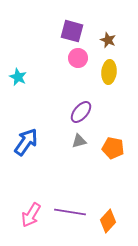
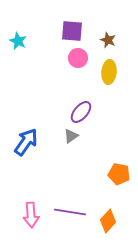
purple square: rotated 10 degrees counterclockwise
cyan star: moved 36 px up
gray triangle: moved 8 px left, 5 px up; rotated 21 degrees counterclockwise
orange pentagon: moved 6 px right, 26 px down
pink arrow: rotated 35 degrees counterclockwise
